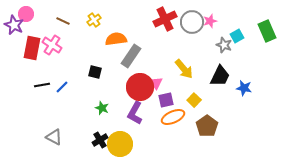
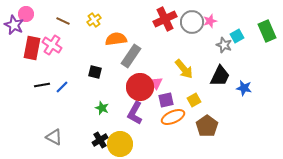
yellow square: rotated 16 degrees clockwise
